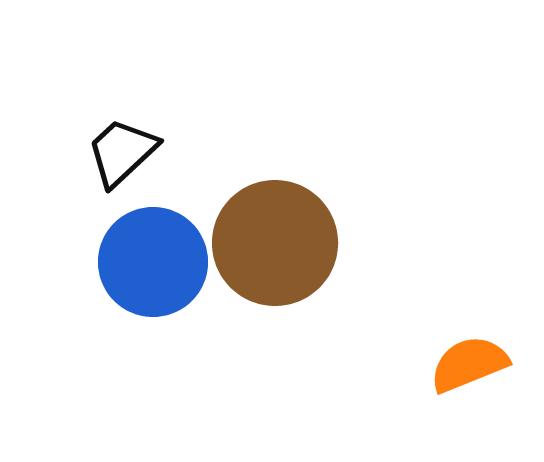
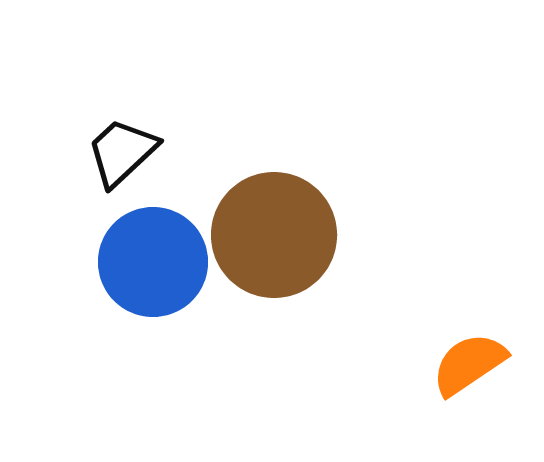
brown circle: moved 1 px left, 8 px up
orange semicircle: rotated 12 degrees counterclockwise
